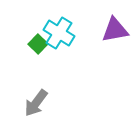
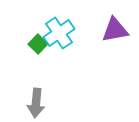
cyan cross: rotated 24 degrees clockwise
gray arrow: rotated 32 degrees counterclockwise
